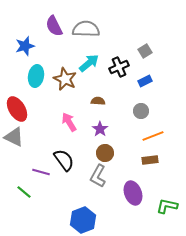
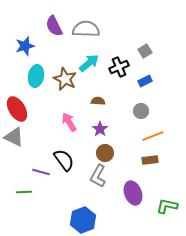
green line: rotated 42 degrees counterclockwise
